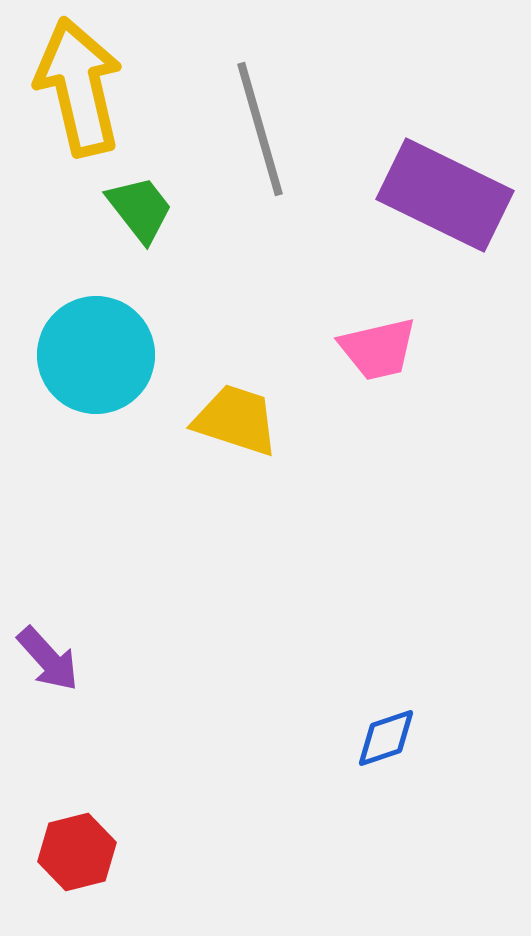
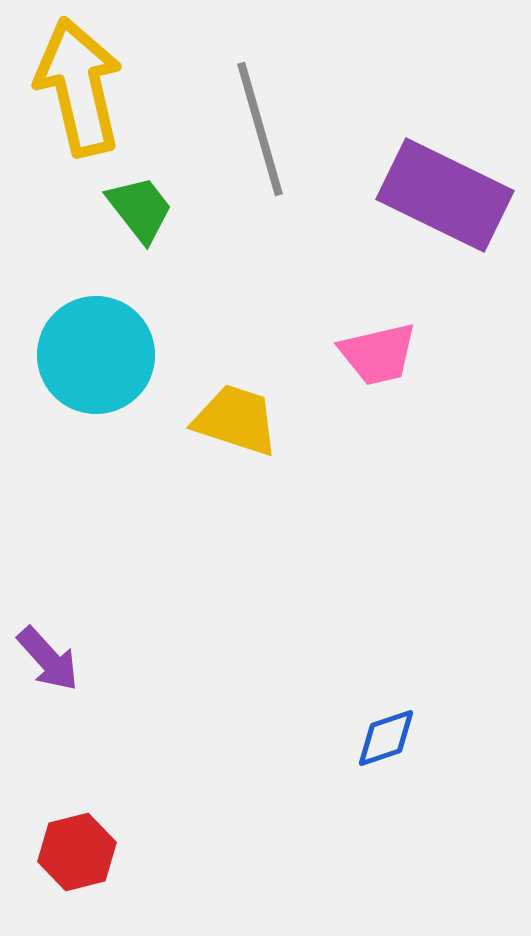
pink trapezoid: moved 5 px down
